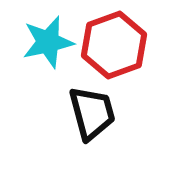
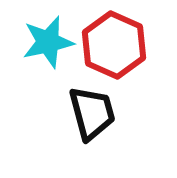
red hexagon: rotated 16 degrees counterclockwise
